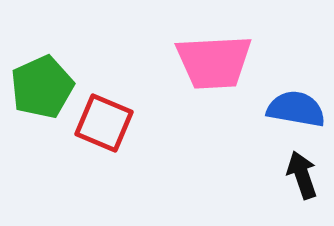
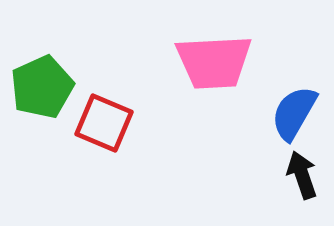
blue semicircle: moved 2 px left, 4 px down; rotated 70 degrees counterclockwise
